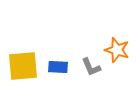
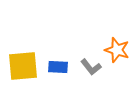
gray L-shape: rotated 15 degrees counterclockwise
